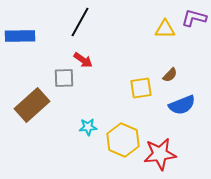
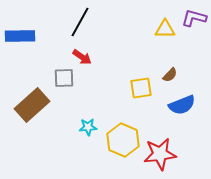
red arrow: moved 1 px left, 3 px up
